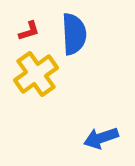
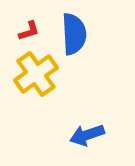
blue arrow: moved 14 px left, 3 px up
